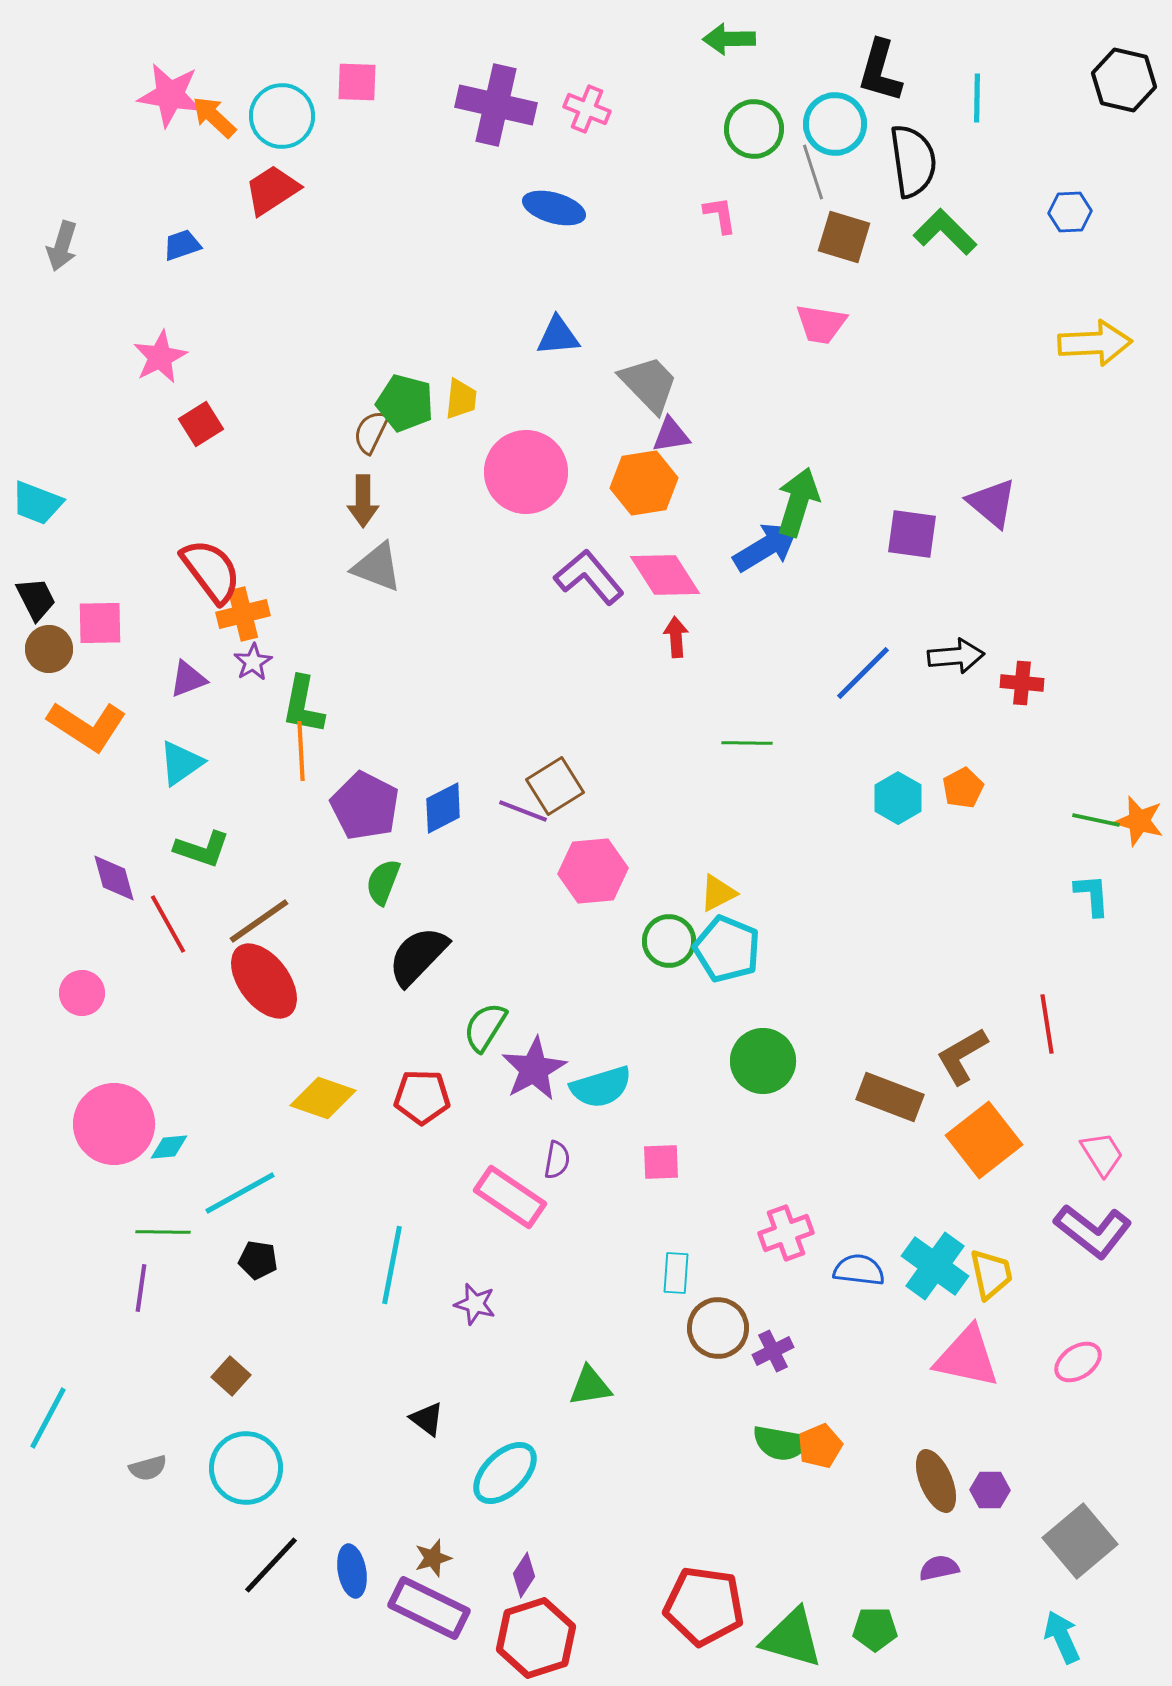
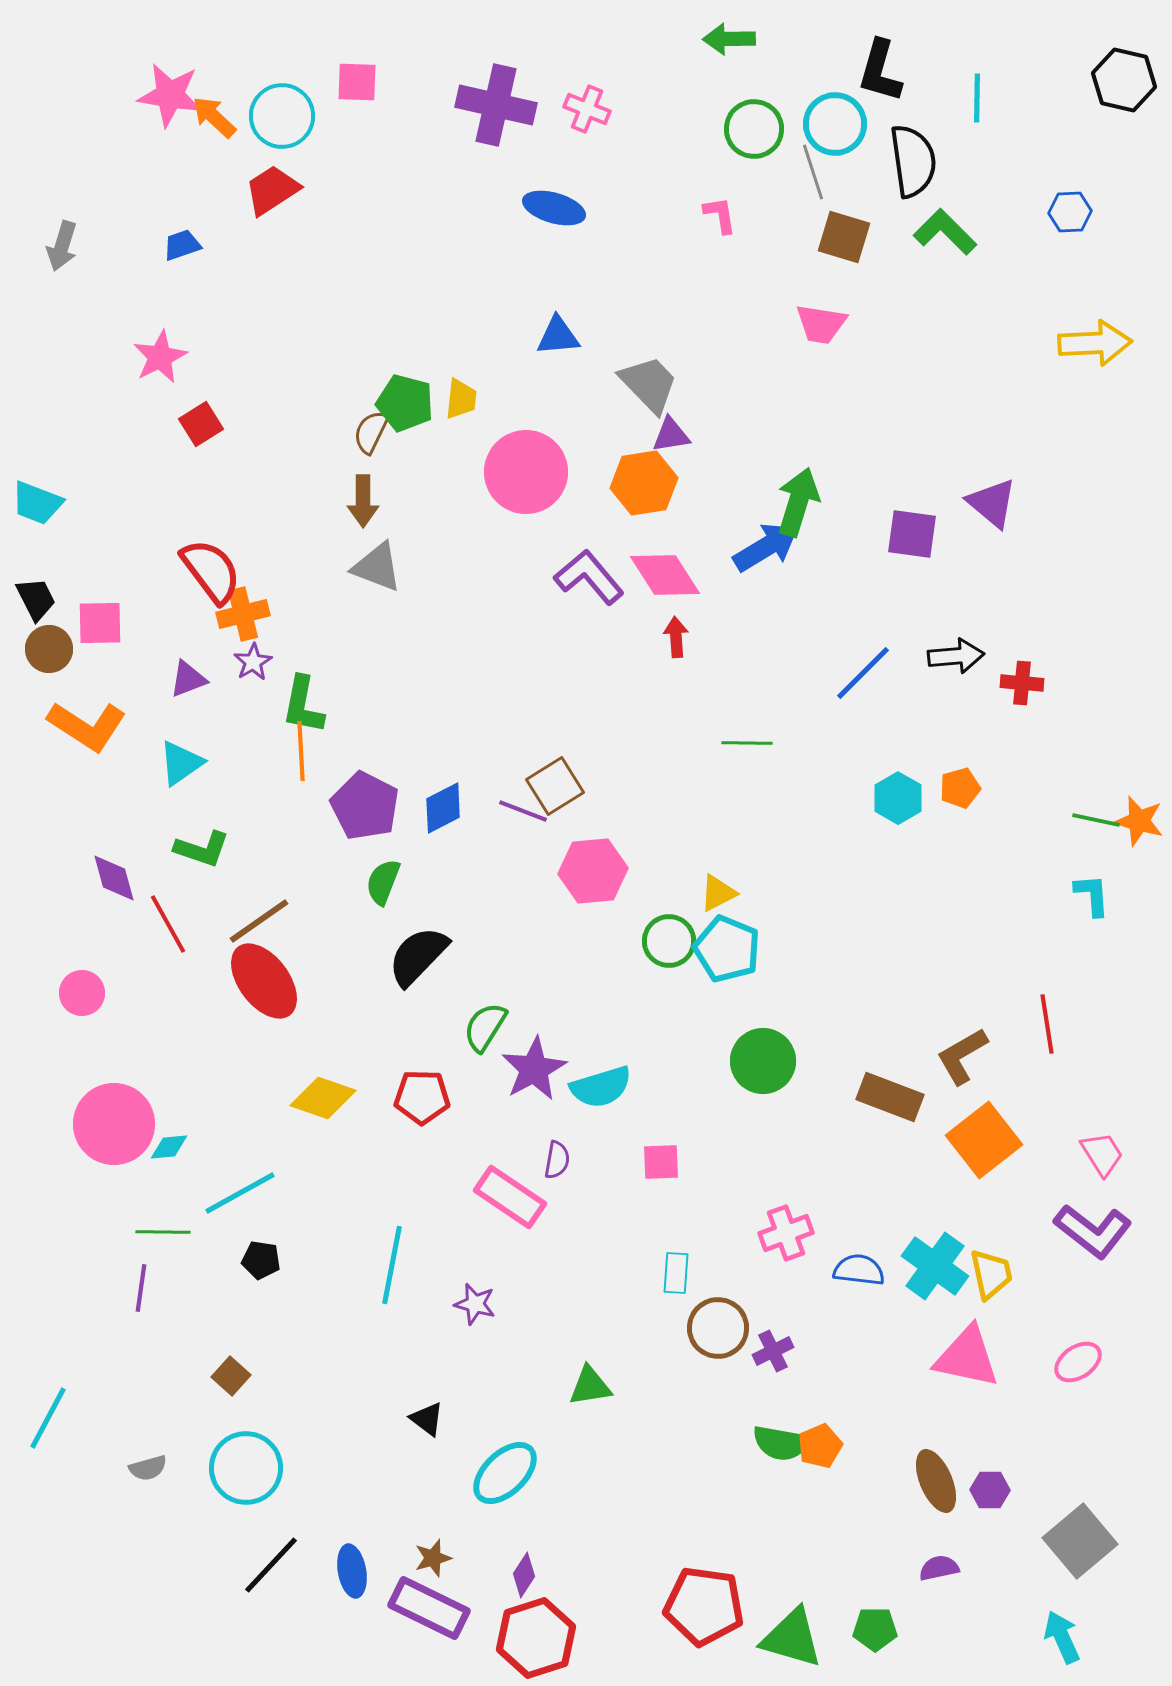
orange pentagon at (963, 788): moved 3 px left; rotated 12 degrees clockwise
black pentagon at (258, 1260): moved 3 px right
